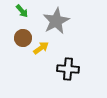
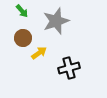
gray star: rotated 8 degrees clockwise
yellow arrow: moved 2 px left, 5 px down
black cross: moved 1 px right, 1 px up; rotated 20 degrees counterclockwise
